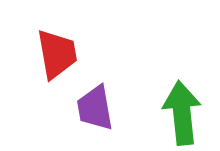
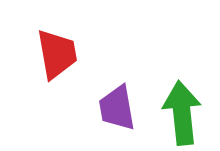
purple trapezoid: moved 22 px right
